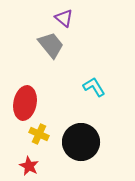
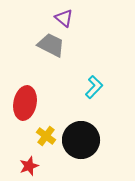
gray trapezoid: rotated 24 degrees counterclockwise
cyan L-shape: rotated 75 degrees clockwise
yellow cross: moved 7 px right, 2 px down; rotated 12 degrees clockwise
black circle: moved 2 px up
red star: rotated 24 degrees clockwise
